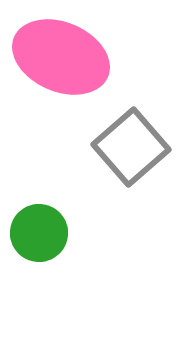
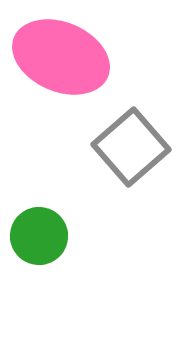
green circle: moved 3 px down
